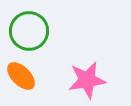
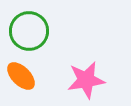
pink star: moved 1 px left
